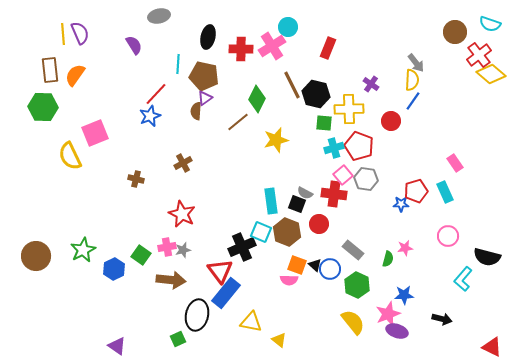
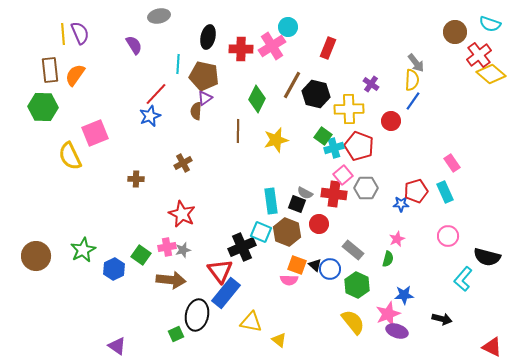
brown line at (292, 85): rotated 56 degrees clockwise
brown line at (238, 122): moved 9 px down; rotated 50 degrees counterclockwise
green square at (324, 123): moved 1 px left, 13 px down; rotated 30 degrees clockwise
pink rectangle at (455, 163): moved 3 px left
brown cross at (136, 179): rotated 14 degrees counterclockwise
gray hexagon at (366, 179): moved 9 px down; rotated 10 degrees counterclockwise
pink star at (405, 248): moved 8 px left, 9 px up; rotated 14 degrees counterclockwise
green square at (178, 339): moved 2 px left, 5 px up
